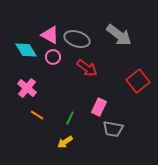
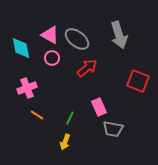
gray arrow: rotated 36 degrees clockwise
gray ellipse: rotated 20 degrees clockwise
cyan diamond: moved 5 px left, 2 px up; rotated 20 degrees clockwise
pink circle: moved 1 px left, 1 px down
red arrow: rotated 75 degrees counterclockwise
red square: rotated 30 degrees counterclockwise
pink cross: rotated 30 degrees clockwise
pink rectangle: rotated 48 degrees counterclockwise
yellow arrow: rotated 35 degrees counterclockwise
